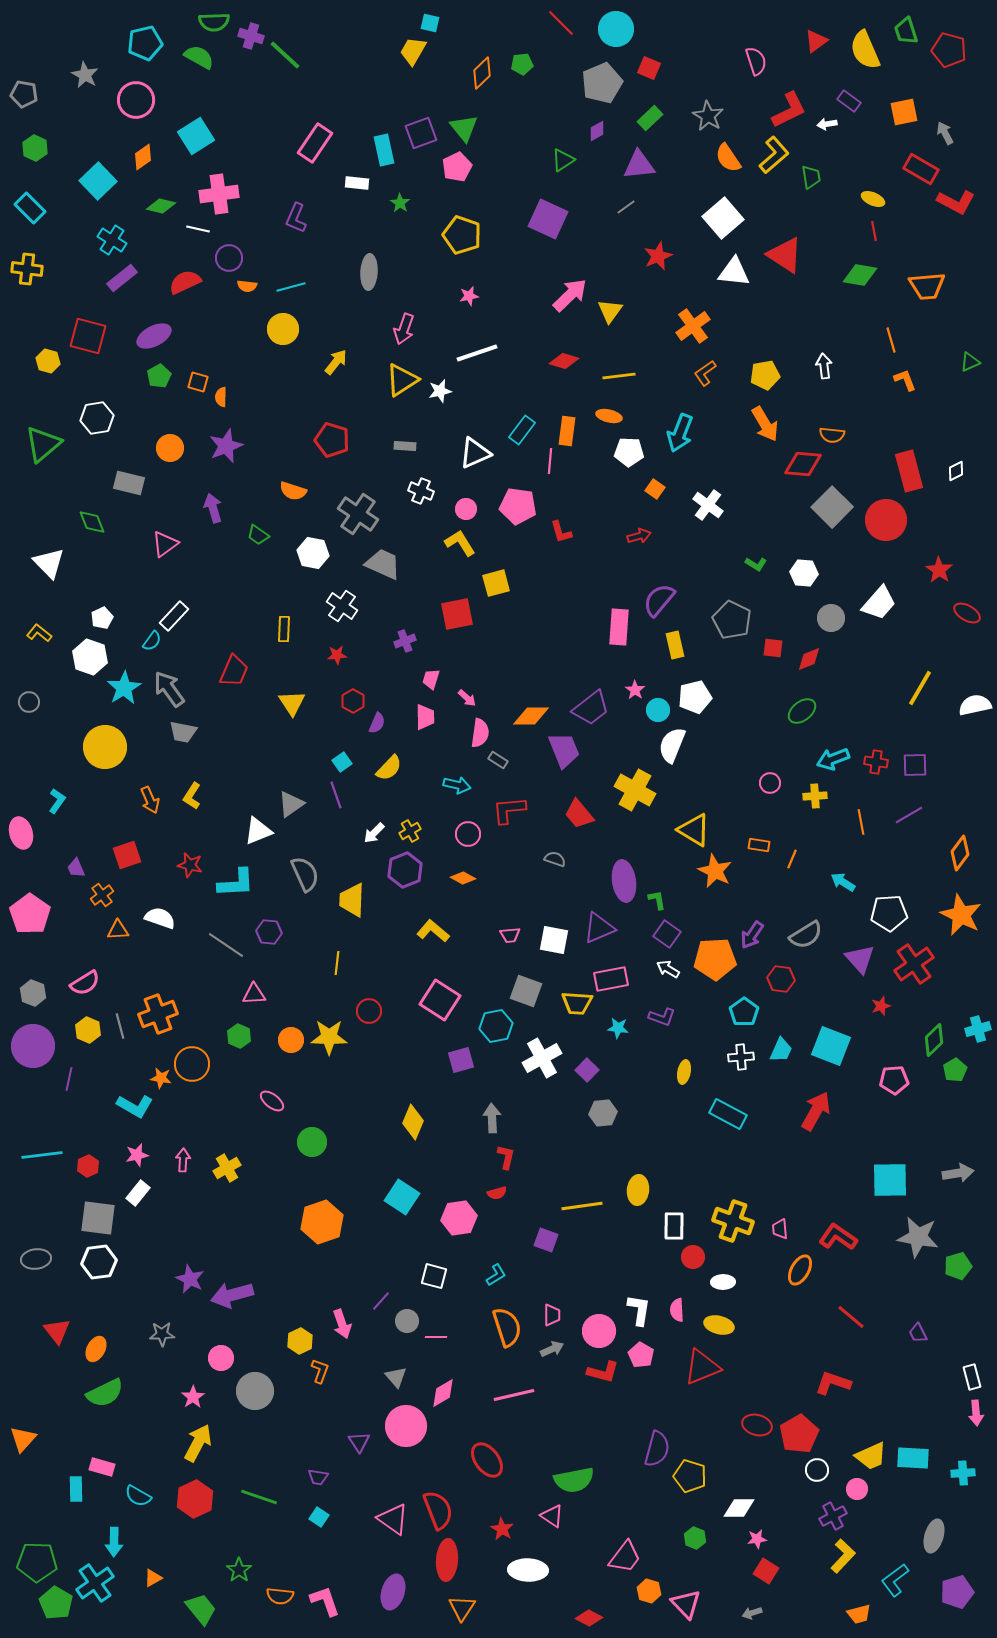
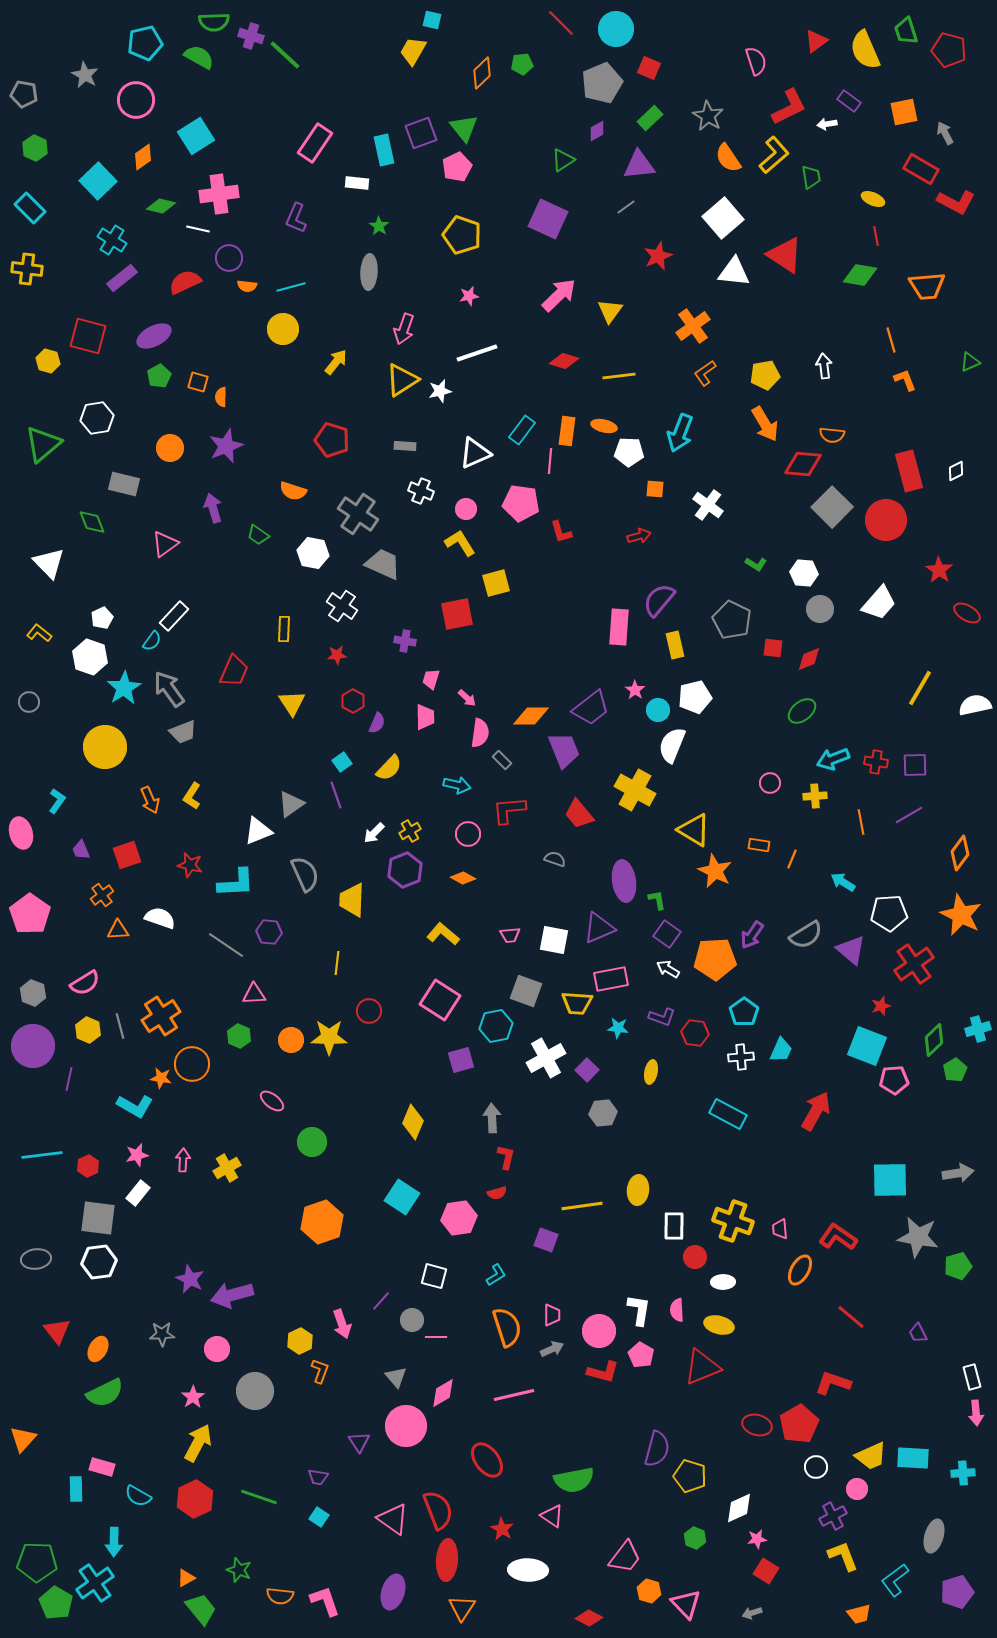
cyan square at (430, 23): moved 2 px right, 3 px up
red L-shape at (789, 110): moved 3 px up
green star at (400, 203): moved 21 px left, 23 px down
red line at (874, 231): moved 2 px right, 5 px down
pink arrow at (570, 295): moved 11 px left
orange ellipse at (609, 416): moved 5 px left, 10 px down
gray rectangle at (129, 483): moved 5 px left, 1 px down
orange square at (655, 489): rotated 30 degrees counterclockwise
pink pentagon at (518, 506): moved 3 px right, 3 px up
gray circle at (831, 618): moved 11 px left, 9 px up
purple cross at (405, 641): rotated 30 degrees clockwise
gray trapezoid at (183, 732): rotated 32 degrees counterclockwise
gray rectangle at (498, 760): moved 4 px right; rotated 12 degrees clockwise
purple trapezoid at (76, 868): moved 5 px right, 18 px up
yellow L-shape at (433, 931): moved 10 px right, 3 px down
purple triangle at (860, 959): moved 9 px left, 9 px up; rotated 8 degrees counterclockwise
red hexagon at (781, 979): moved 86 px left, 54 px down
orange cross at (158, 1014): moved 3 px right, 2 px down; rotated 12 degrees counterclockwise
cyan square at (831, 1046): moved 36 px right
white cross at (542, 1058): moved 4 px right
yellow ellipse at (684, 1072): moved 33 px left
red circle at (693, 1257): moved 2 px right
gray circle at (407, 1321): moved 5 px right, 1 px up
orange ellipse at (96, 1349): moved 2 px right
pink circle at (221, 1358): moved 4 px left, 9 px up
red pentagon at (799, 1434): moved 10 px up
white circle at (817, 1470): moved 1 px left, 3 px up
white diamond at (739, 1508): rotated 24 degrees counterclockwise
yellow L-shape at (843, 1556): rotated 64 degrees counterclockwise
green star at (239, 1570): rotated 15 degrees counterclockwise
orange triangle at (153, 1578): moved 33 px right
